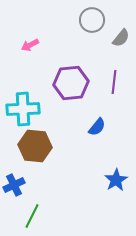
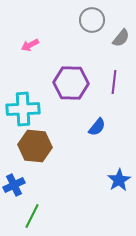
purple hexagon: rotated 8 degrees clockwise
blue star: moved 3 px right
